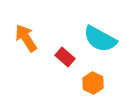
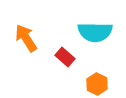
cyan semicircle: moved 5 px left, 7 px up; rotated 28 degrees counterclockwise
orange hexagon: moved 4 px right, 1 px down
